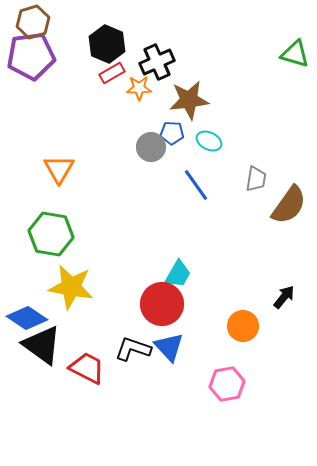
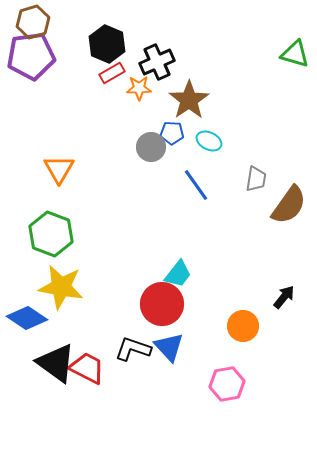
brown star: rotated 27 degrees counterclockwise
green hexagon: rotated 12 degrees clockwise
cyan trapezoid: rotated 8 degrees clockwise
yellow star: moved 10 px left
black triangle: moved 14 px right, 18 px down
